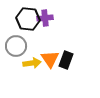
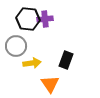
purple cross: moved 1 px down
orange triangle: moved 25 px down
